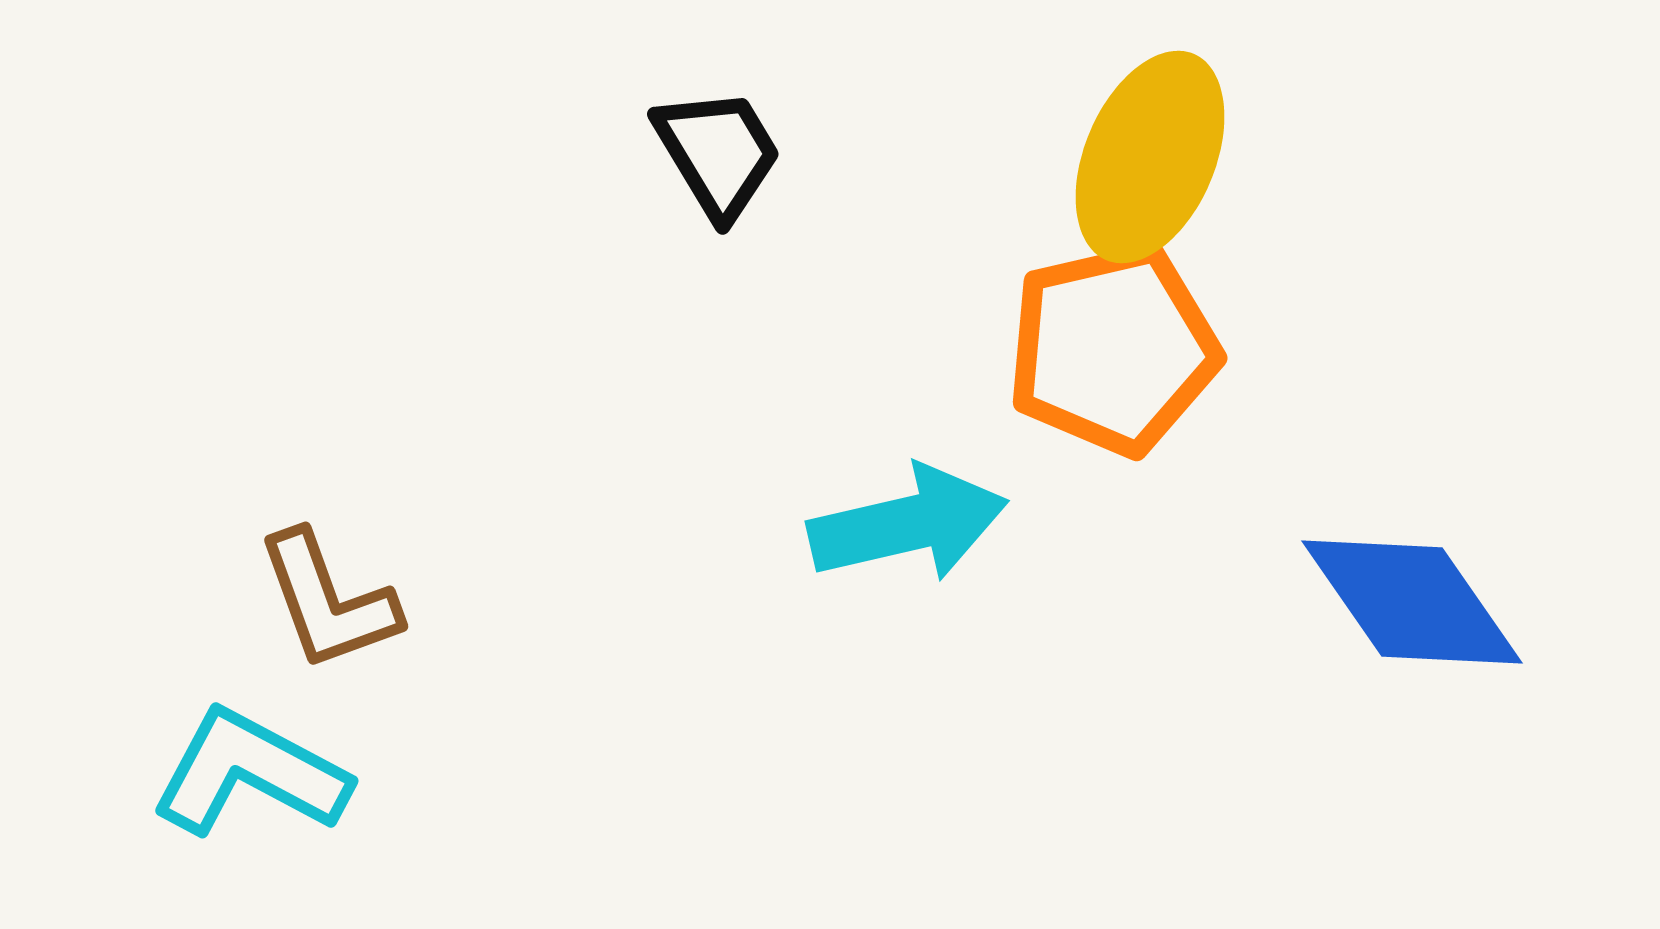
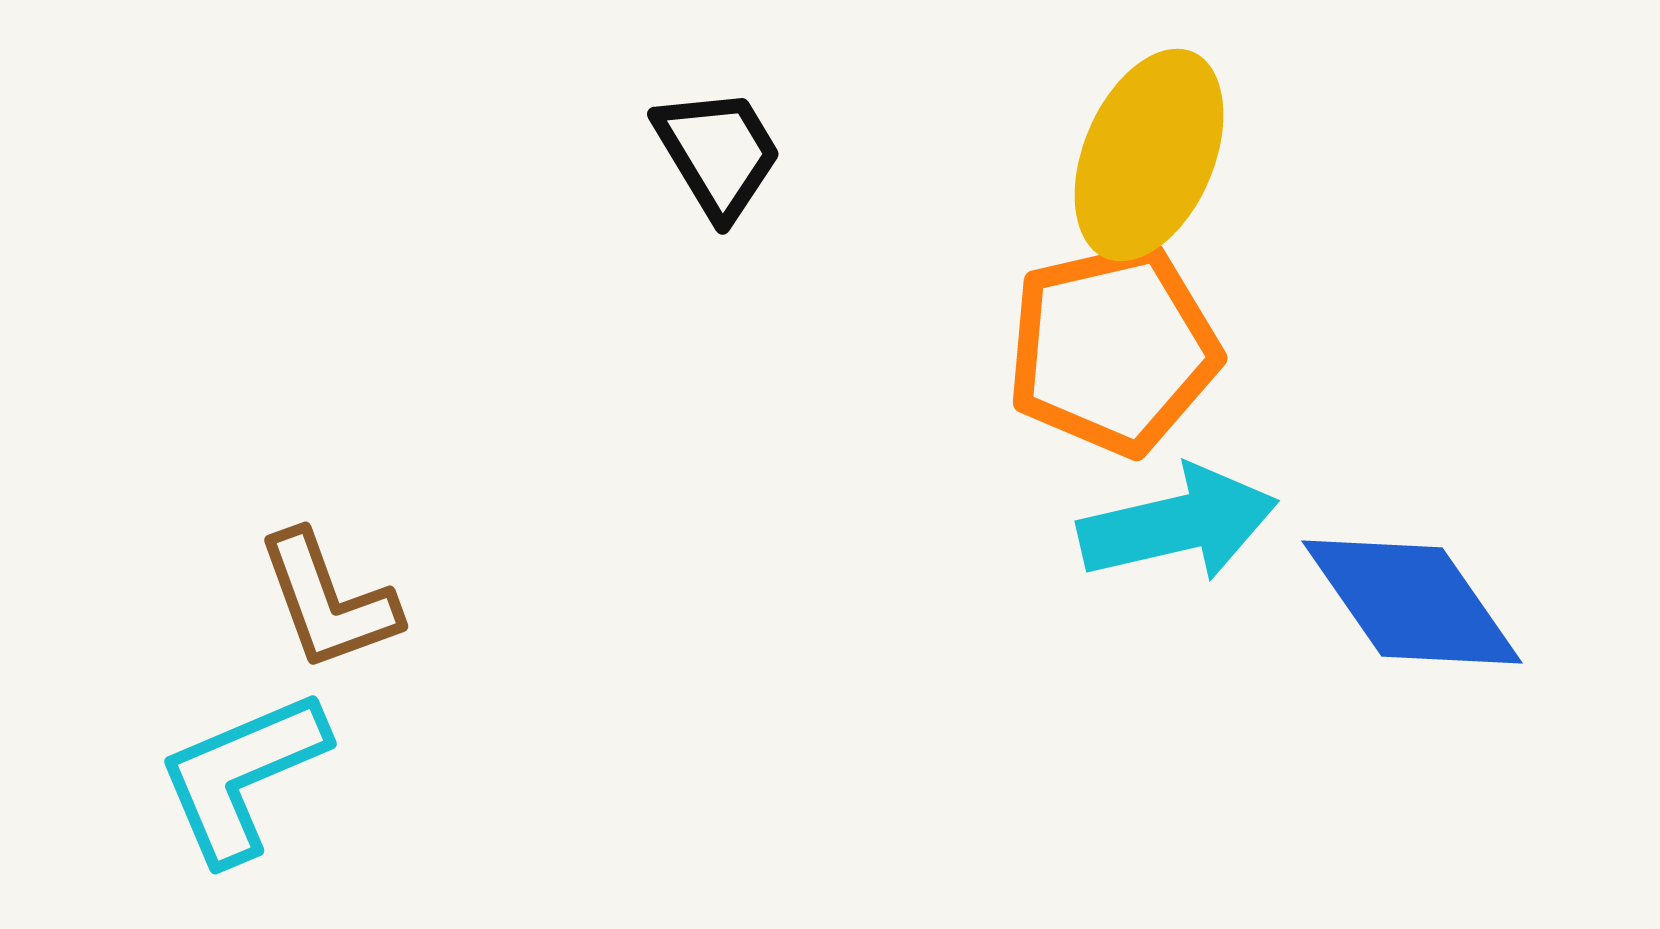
yellow ellipse: moved 1 px left, 2 px up
cyan arrow: moved 270 px right
cyan L-shape: moved 8 px left, 3 px down; rotated 51 degrees counterclockwise
